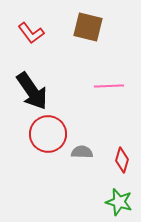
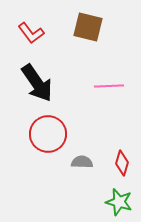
black arrow: moved 5 px right, 8 px up
gray semicircle: moved 10 px down
red diamond: moved 3 px down
